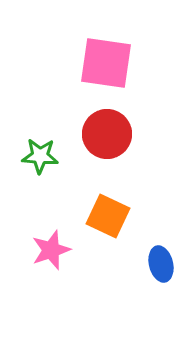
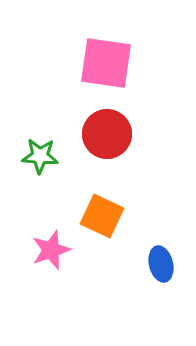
orange square: moved 6 px left
